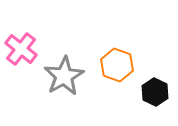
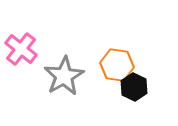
orange hexagon: rotated 12 degrees counterclockwise
black hexagon: moved 21 px left, 5 px up
